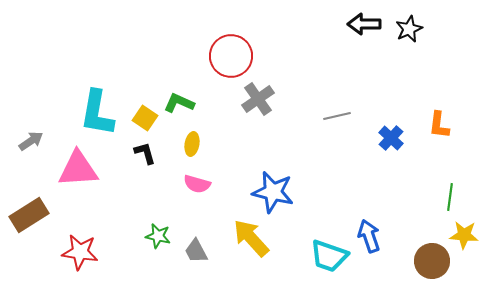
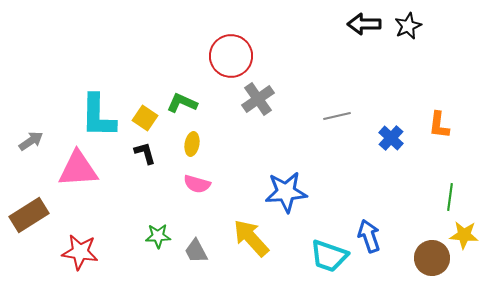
black star: moved 1 px left, 3 px up
green L-shape: moved 3 px right
cyan L-shape: moved 1 px right, 3 px down; rotated 9 degrees counterclockwise
blue star: moved 13 px right; rotated 18 degrees counterclockwise
green star: rotated 15 degrees counterclockwise
brown circle: moved 3 px up
